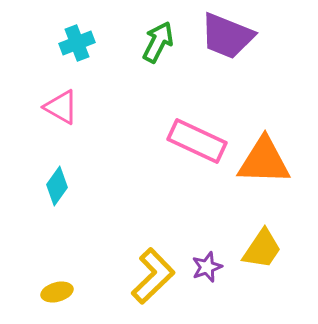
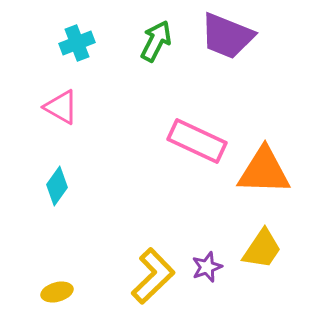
green arrow: moved 2 px left, 1 px up
orange triangle: moved 10 px down
